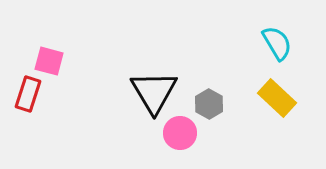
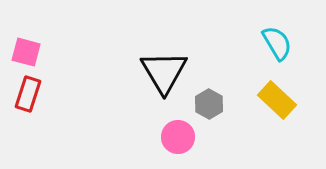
pink square: moved 23 px left, 9 px up
black triangle: moved 10 px right, 20 px up
yellow rectangle: moved 2 px down
pink circle: moved 2 px left, 4 px down
